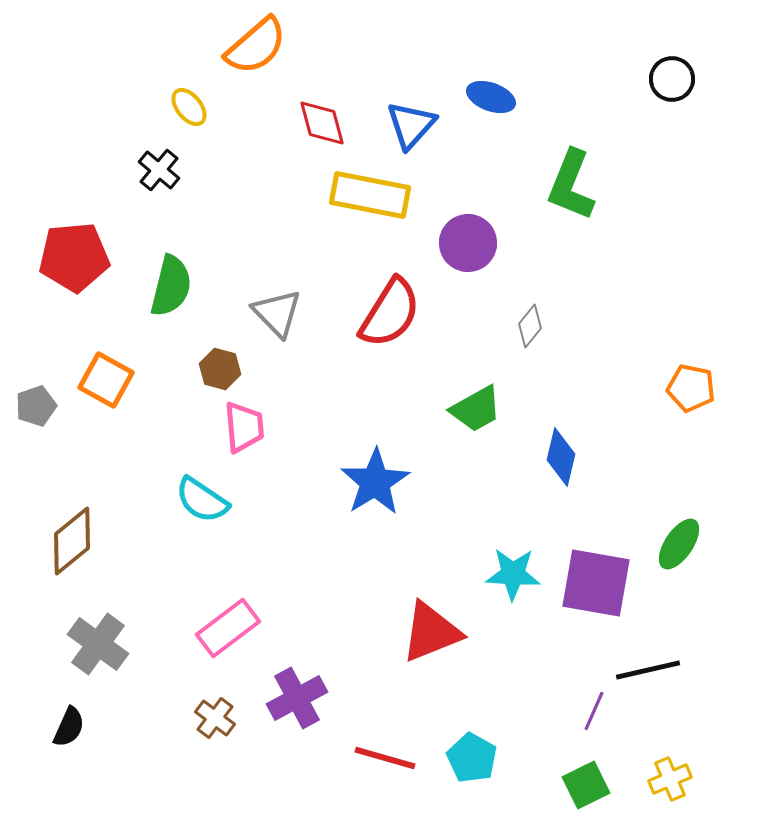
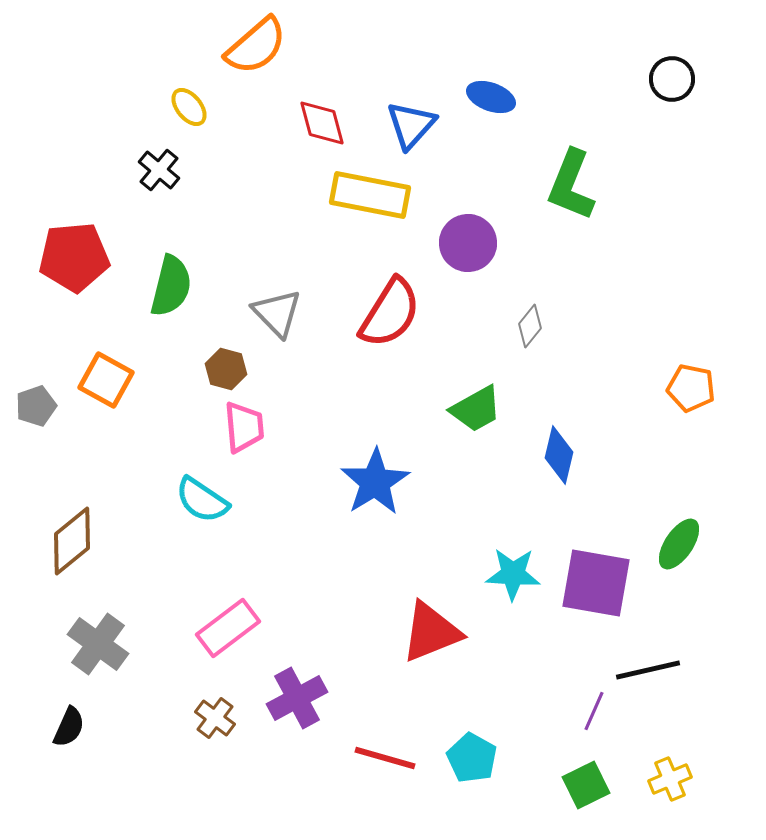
brown hexagon: moved 6 px right
blue diamond: moved 2 px left, 2 px up
